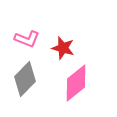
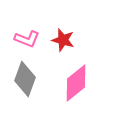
red star: moved 8 px up
gray diamond: rotated 24 degrees counterclockwise
